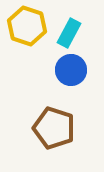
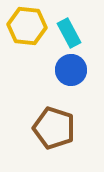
yellow hexagon: rotated 12 degrees counterclockwise
cyan rectangle: rotated 56 degrees counterclockwise
